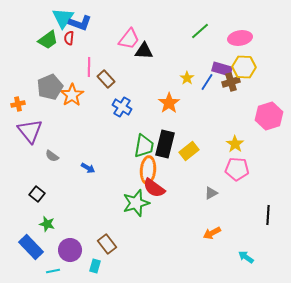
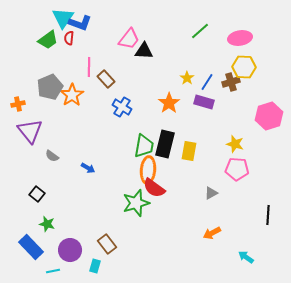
purple rectangle at (222, 69): moved 18 px left, 33 px down
yellow star at (235, 144): rotated 18 degrees counterclockwise
yellow rectangle at (189, 151): rotated 42 degrees counterclockwise
